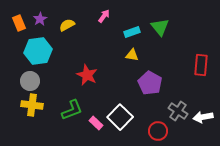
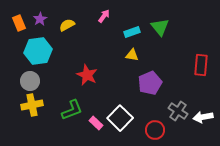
purple pentagon: rotated 20 degrees clockwise
yellow cross: rotated 20 degrees counterclockwise
white square: moved 1 px down
red circle: moved 3 px left, 1 px up
